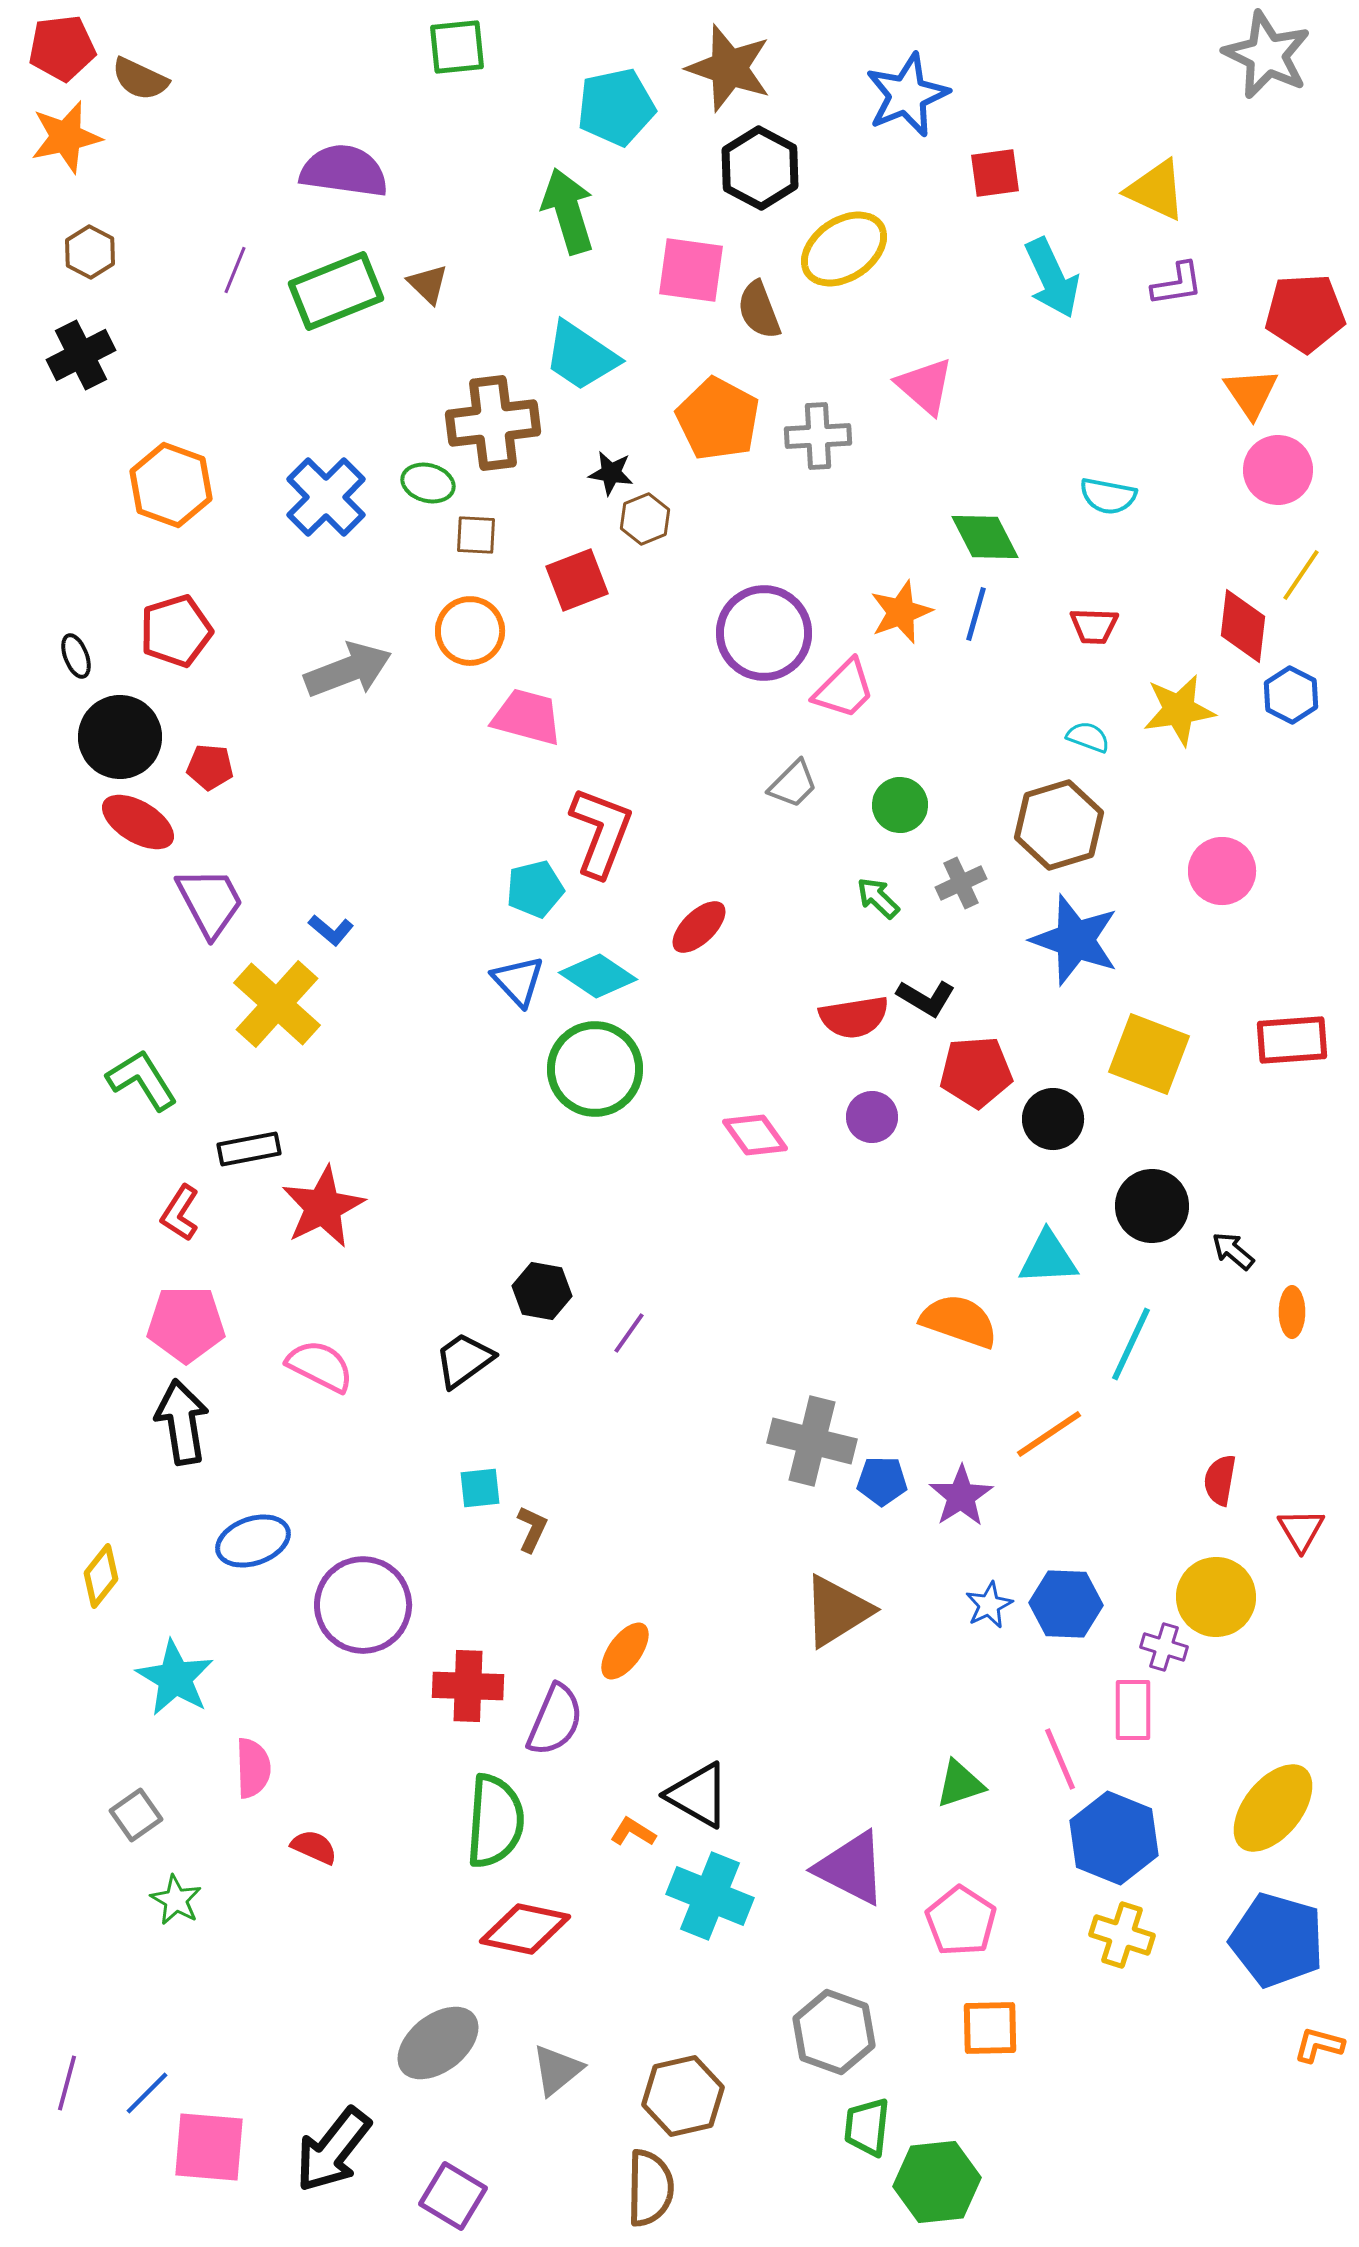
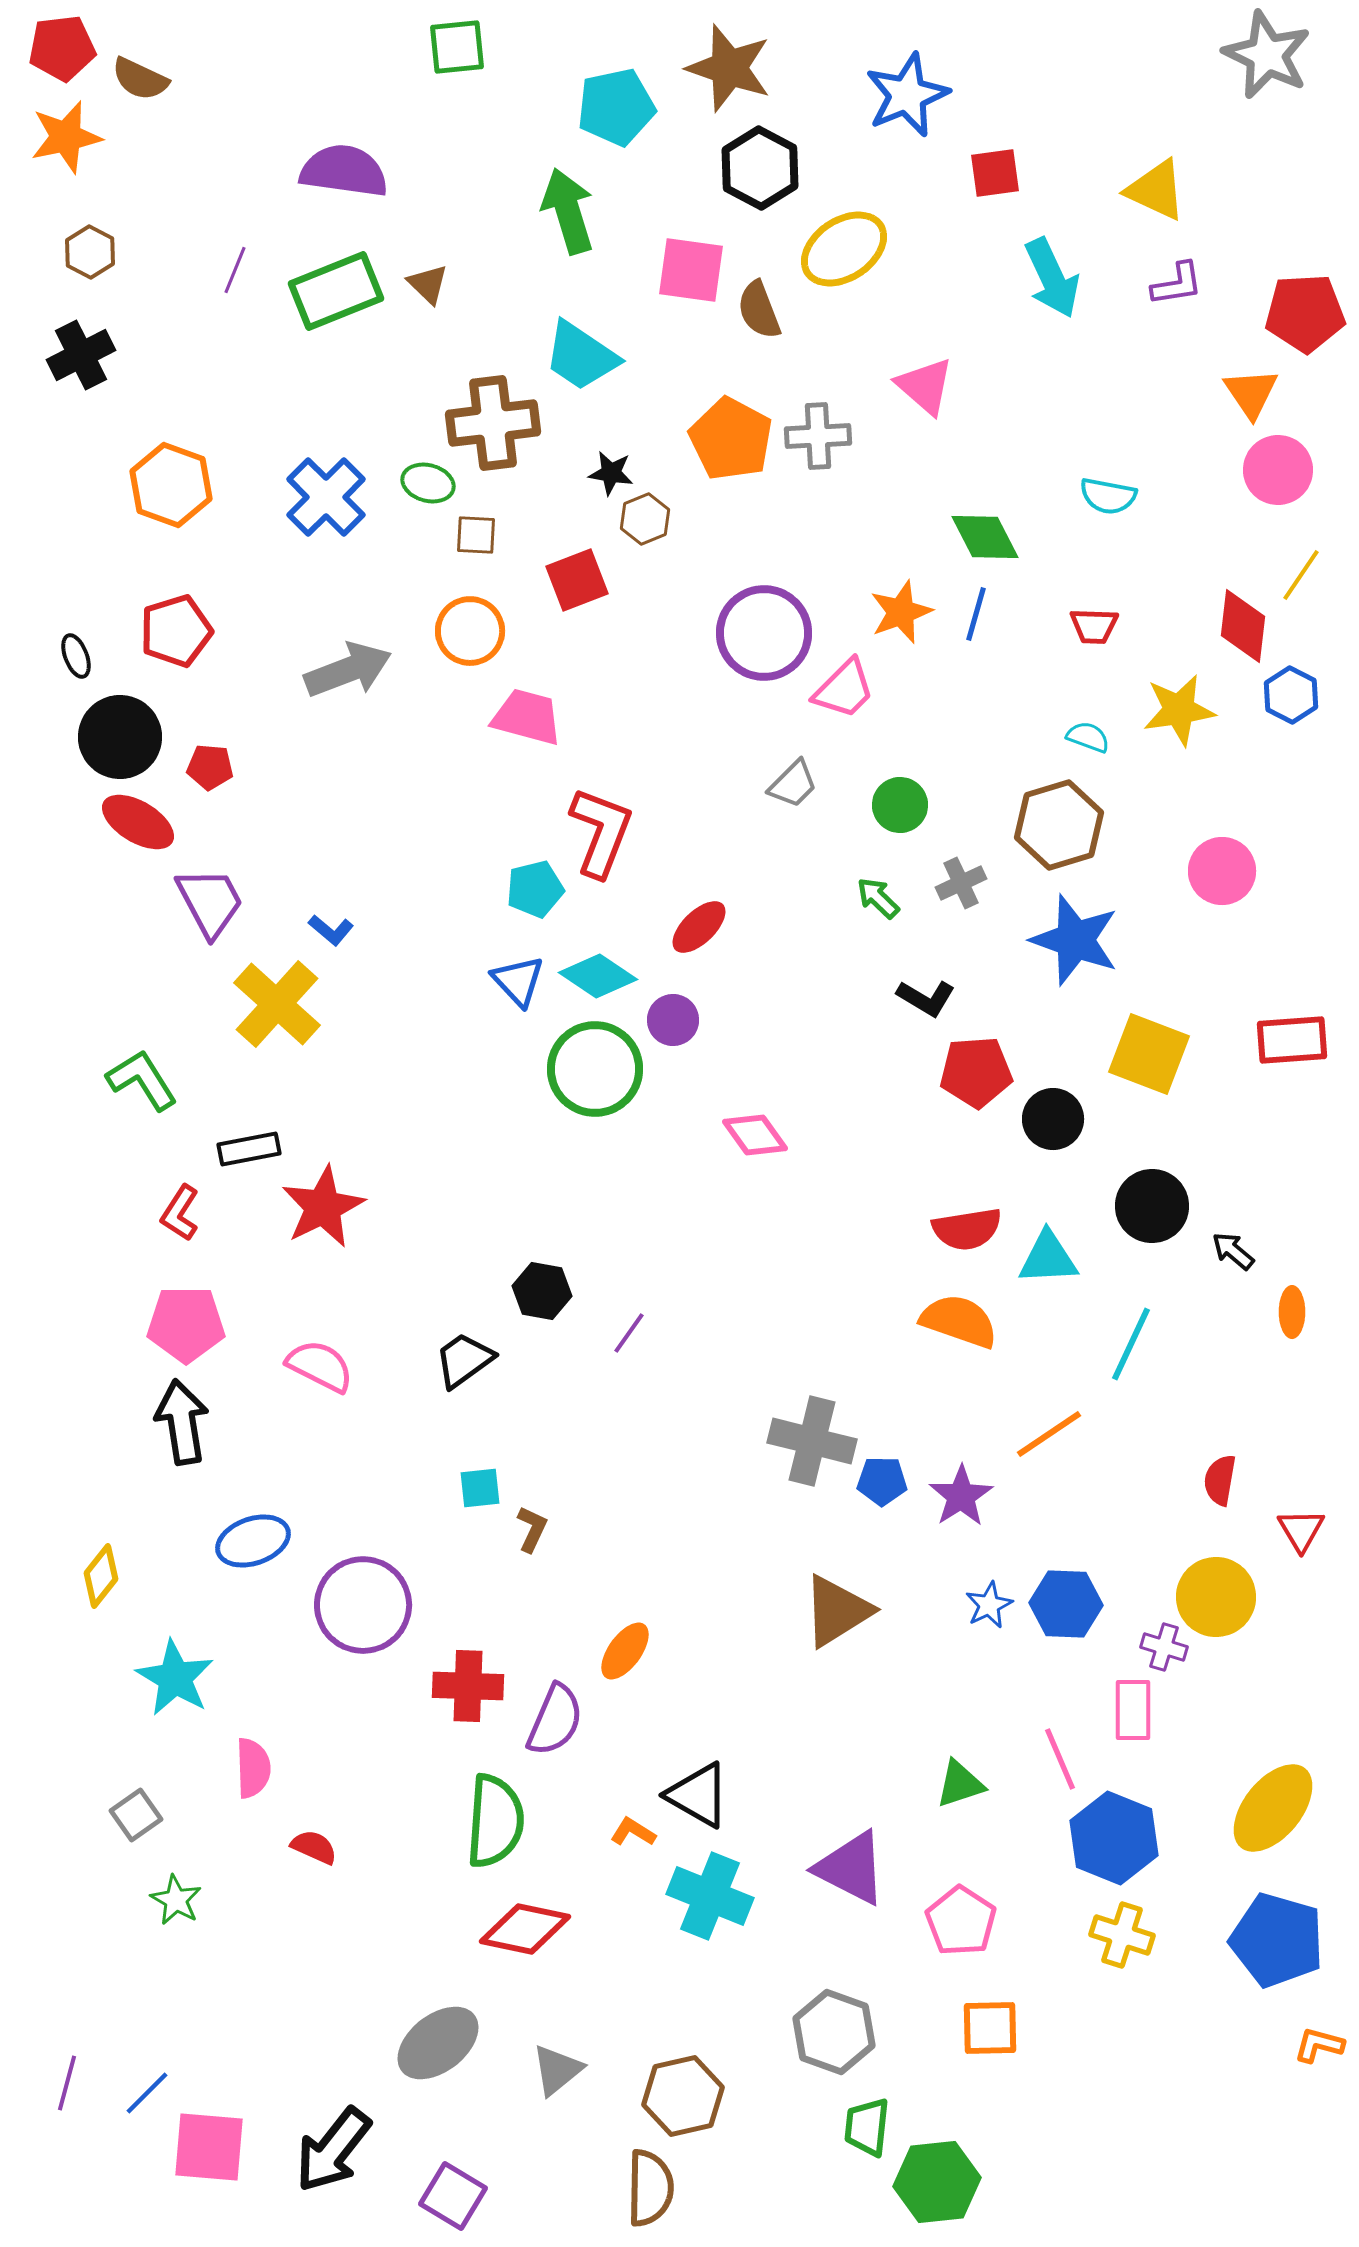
orange pentagon at (718, 419): moved 13 px right, 20 px down
red semicircle at (854, 1017): moved 113 px right, 212 px down
purple circle at (872, 1117): moved 199 px left, 97 px up
